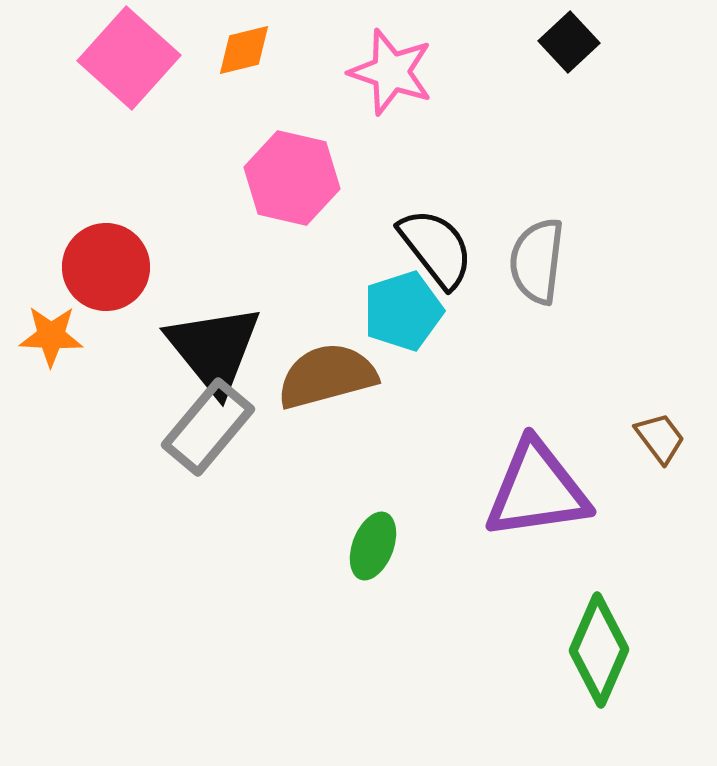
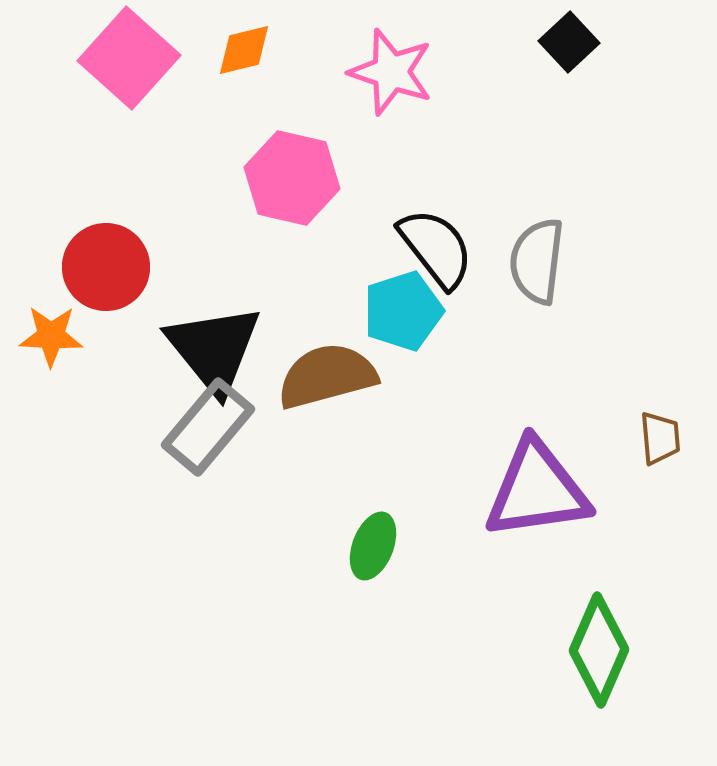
brown trapezoid: rotated 32 degrees clockwise
